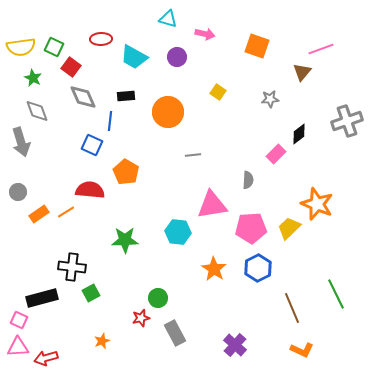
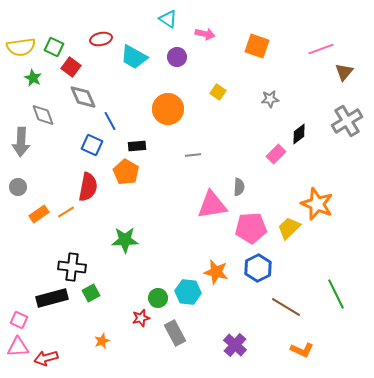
cyan triangle at (168, 19): rotated 18 degrees clockwise
red ellipse at (101, 39): rotated 10 degrees counterclockwise
brown triangle at (302, 72): moved 42 px right
black rectangle at (126, 96): moved 11 px right, 50 px down
gray diamond at (37, 111): moved 6 px right, 4 px down
orange circle at (168, 112): moved 3 px up
blue line at (110, 121): rotated 36 degrees counterclockwise
gray cross at (347, 121): rotated 12 degrees counterclockwise
gray arrow at (21, 142): rotated 20 degrees clockwise
gray semicircle at (248, 180): moved 9 px left, 7 px down
red semicircle at (90, 190): moved 2 px left, 3 px up; rotated 96 degrees clockwise
gray circle at (18, 192): moved 5 px up
cyan hexagon at (178, 232): moved 10 px right, 60 px down
orange star at (214, 269): moved 2 px right, 3 px down; rotated 20 degrees counterclockwise
black rectangle at (42, 298): moved 10 px right
brown line at (292, 308): moved 6 px left, 1 px up; rotated 36 degrees counterclockwise
